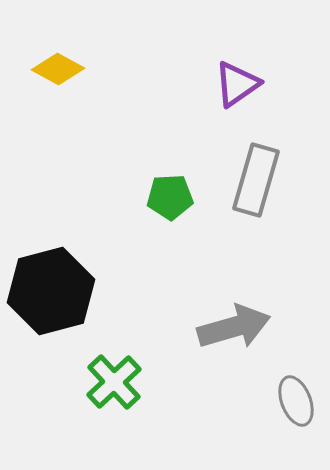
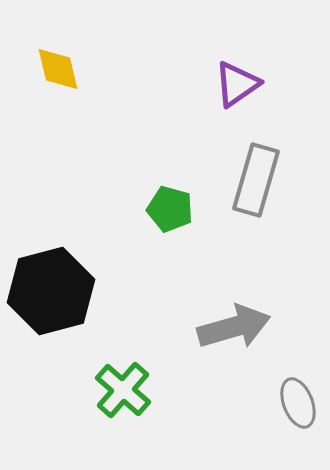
yellow diamond: rotated 48 degrees clockwise
green pentagon: moved 12 px down; rotated 18 degrees clockwise
green cross: moved 9 px right, 8 px down; rotated 6 degrees counterclockwise
gray ellipse: moved 2 px right, 2 px down
